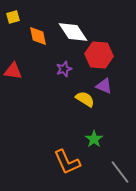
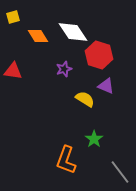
orange diamond: rotated 20 degrees counterclockwise
red hexagon: rotated 12 degrees clockwise
purple triangle: moved 2 px right
orange L-shape: moved 1 px left, 2 px up; rotated 44 degrees clockwise
